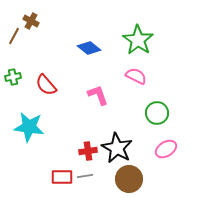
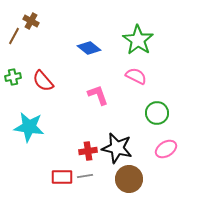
red semicircle: moved 3 px left, 4 px up
black star: rotated 16 degrees counterclockwise
